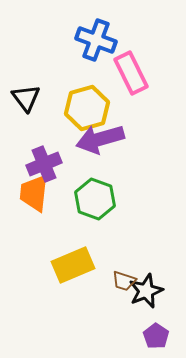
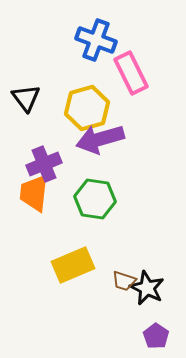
green hexagon: rotated 12 degrees counterclockwise
black star: moved 1 px right, 3 px up; rotated 24 degrees counterclockwise
